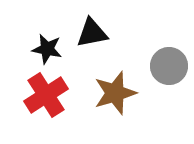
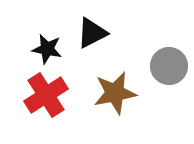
black triangle: rotated 16 degrees counterclockwise
brown star: rotated 6 degrees clockwise
